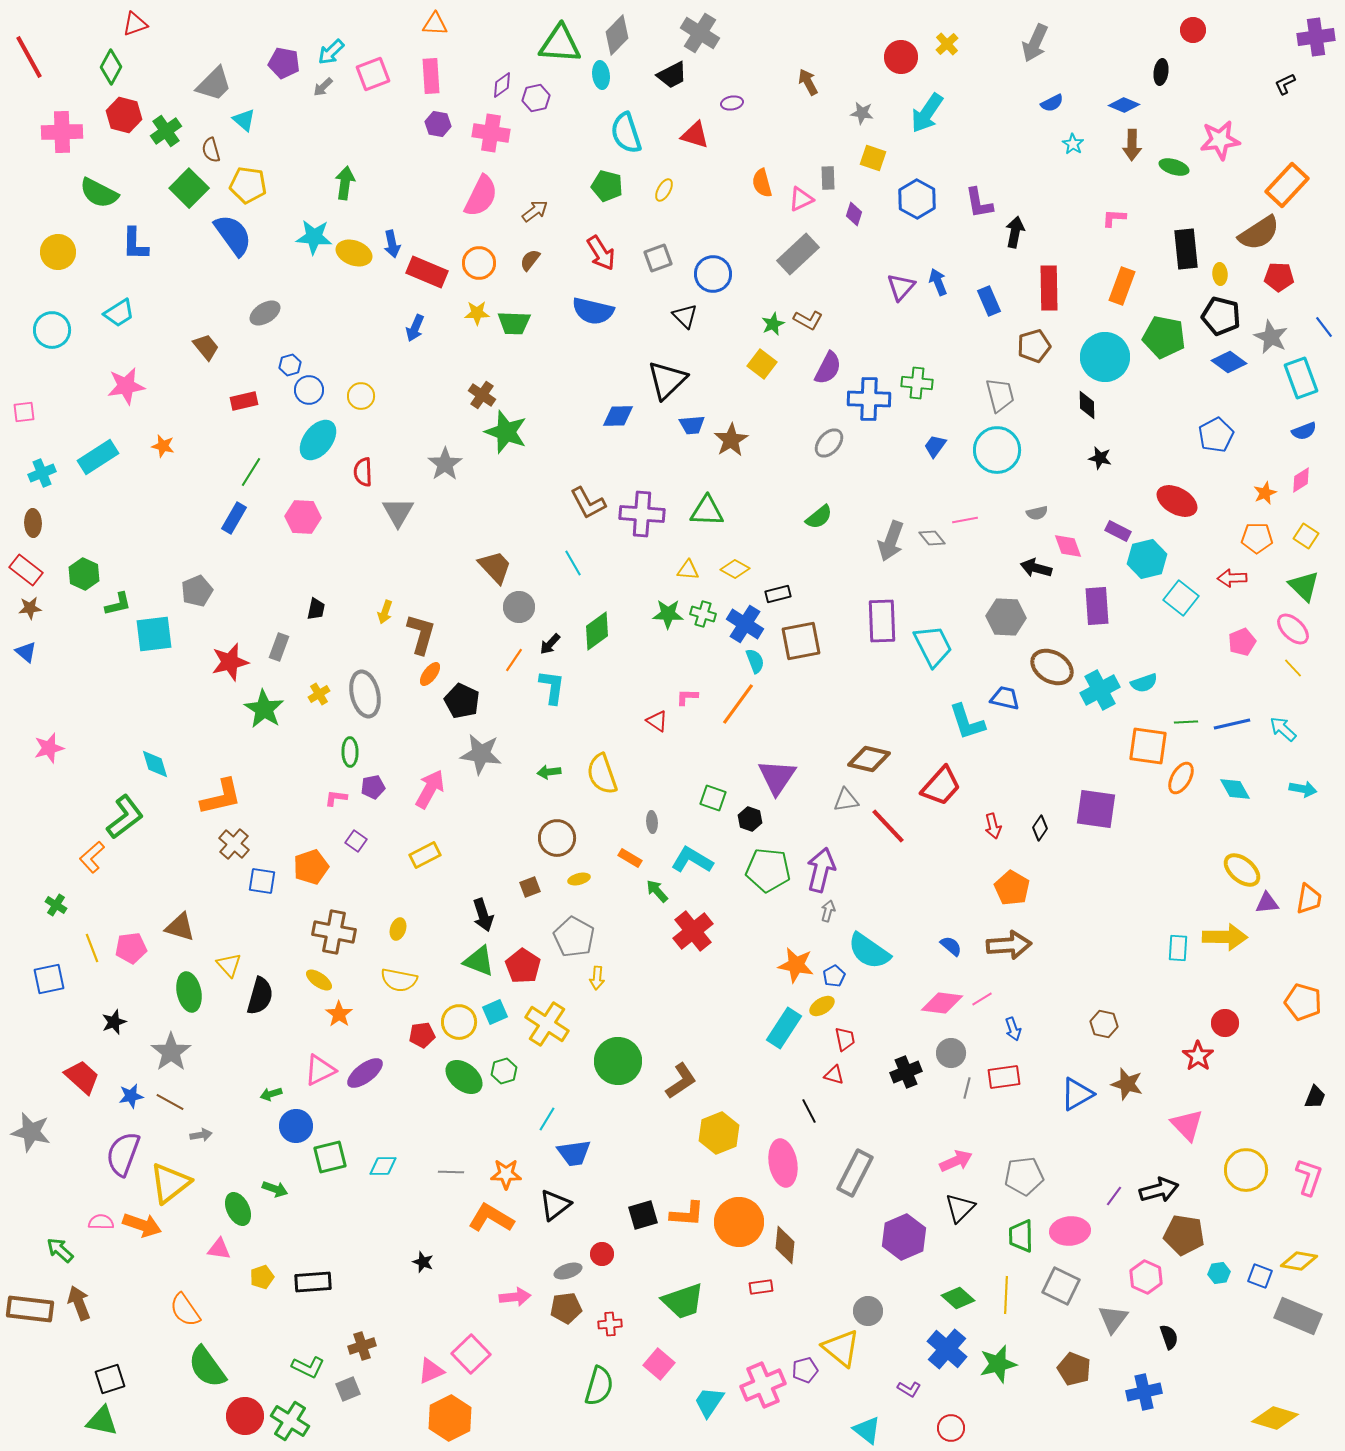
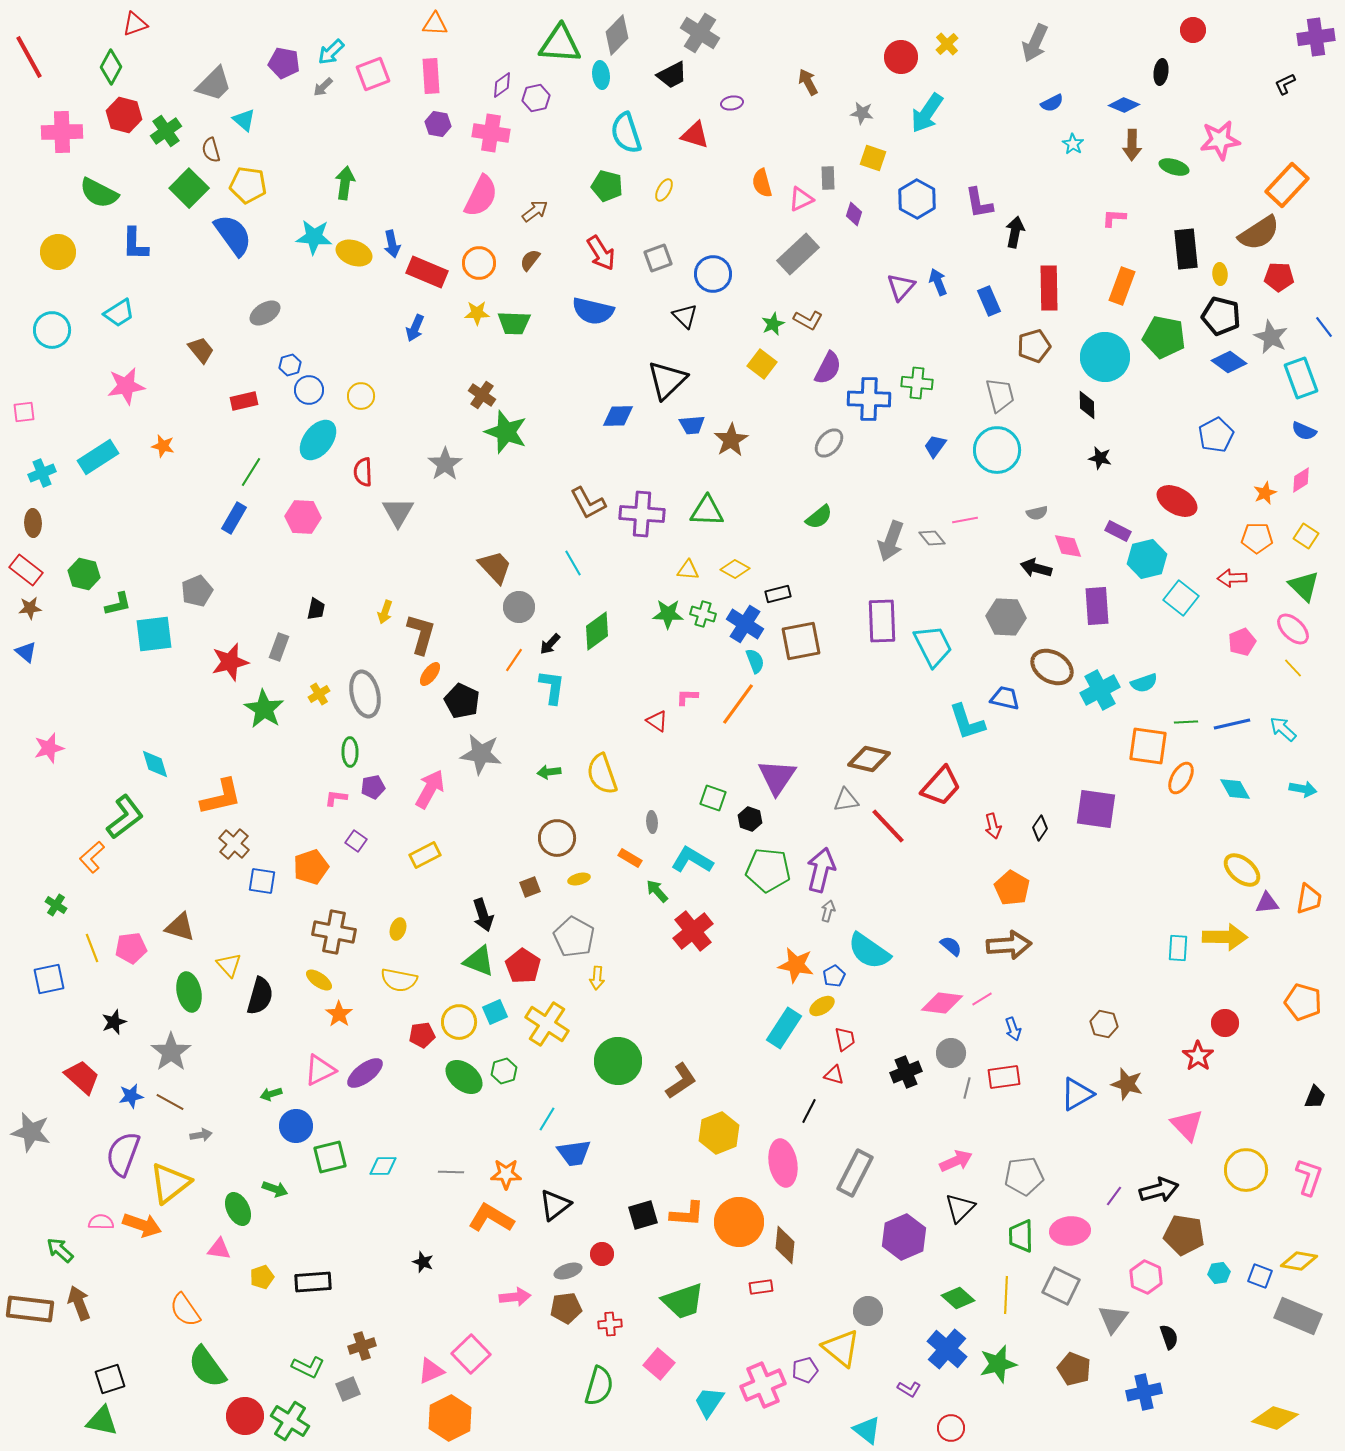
brown trapezoid at (206, 347): moved 5 px left, 3 px down
blue semicircle at (1304, 431): rotated 45 degrees clockwise
green hexagon at (84, 574): rotated 12 degrees counterclockwise
black line at (809, 1111): rotated 55 degrees clockwise
